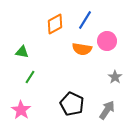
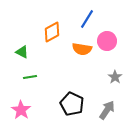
blue line: moved 2 px right, 1 px up
orange diamond: moved 3 px left, 8 px down
green triangle: rotated 16 degrees clockwise
green line: rotated 48 degrees clockwise
